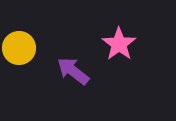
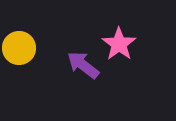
purple arrow: moved 10 px right, 6 px up
